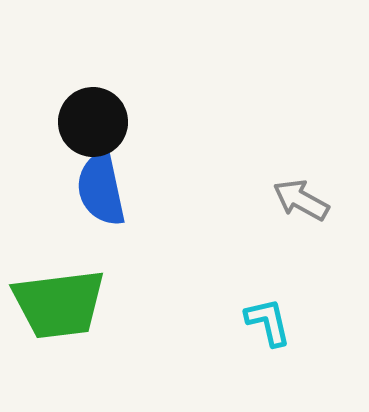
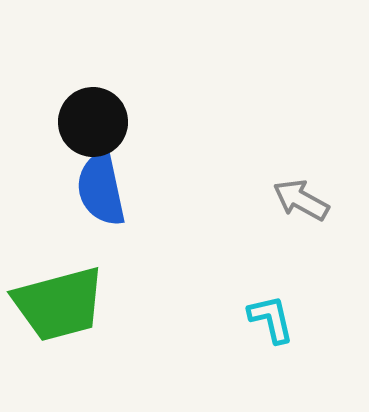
green trapezoid: rotated 8 degrees counterclockwise
cyan L-shape: moved 3 px right, 3 px up
